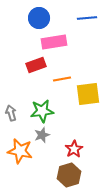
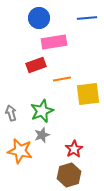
green star: rotated 15 degrees counterclockwise
